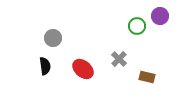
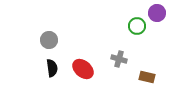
purple circle: moved 3 px left, 3 px up
gray circle: moved 4 px left, 2 px down
gray cross: rotated 28 degrees counterclockwise
black semicircle: moved 7 px right, 2 px down
